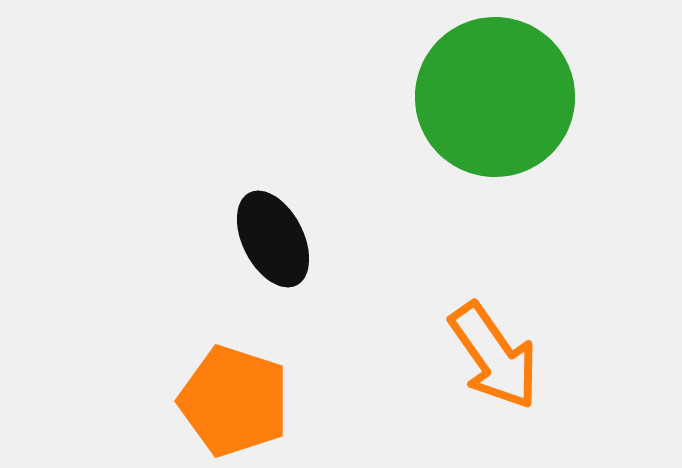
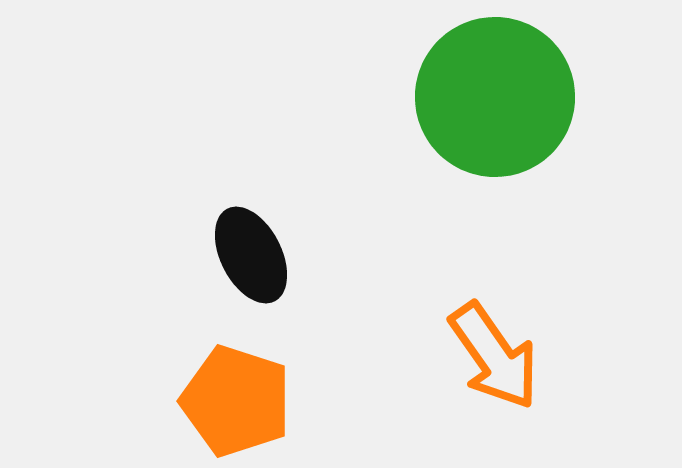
black ellipse: moved 22 px left, 16 px down
orange pentagon: moved 2 px right
